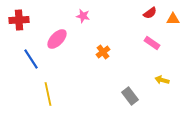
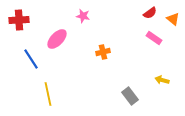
orange triangle: rotated 40 degrees clockwise
pink rectangle: moved 2 px right, 5 px up
orange cross: rotated 24 degrees clockwise
